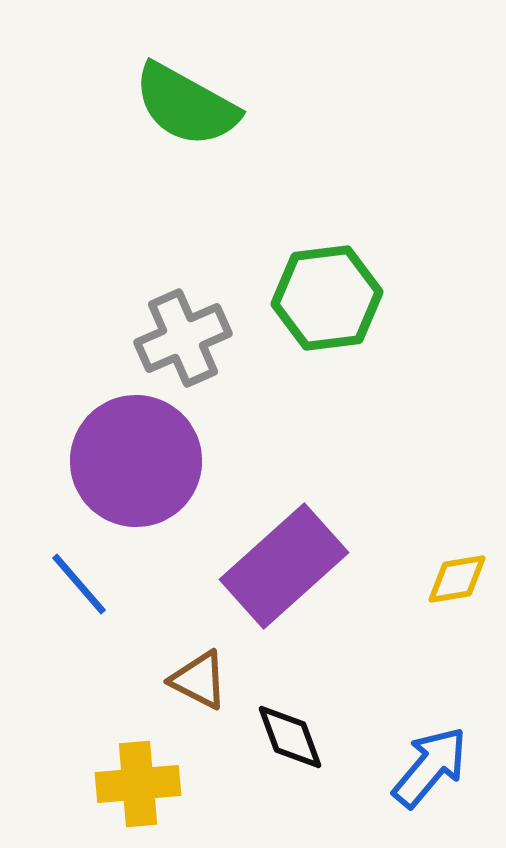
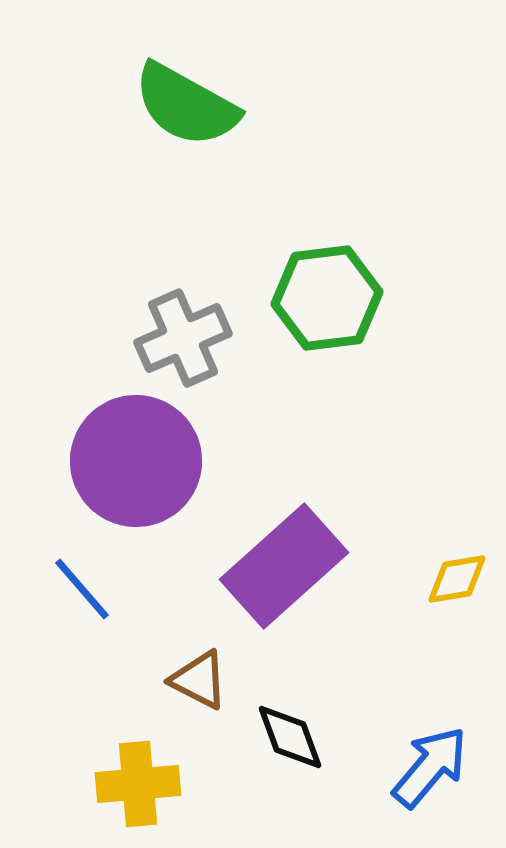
blue line: moved 3 px right, 5 px down
